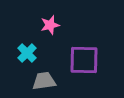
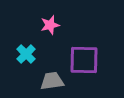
cyan cross: moved 1 px left, 1 px down
gray trapezoid: moved 8 px right
